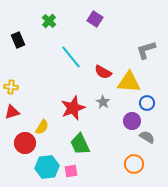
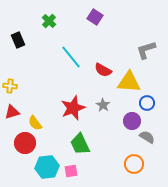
purple square: moved 2 px up
red semicircle: moved 2 px up
yellow cross: moved 1 px left, 1 px up
gray star: moved 3 px down
yellow semicircle: moved 7 px left, 4 px up; rotated 112 degrees clockwise
